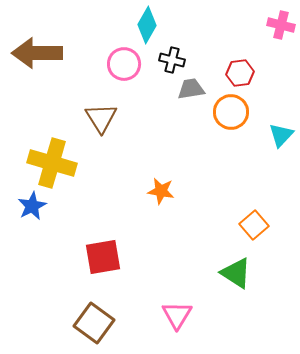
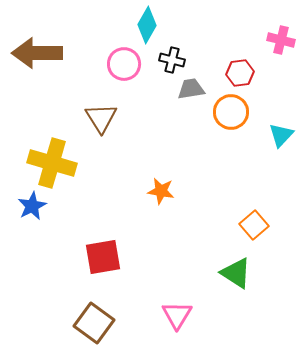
pink cross: moved 15 px down
